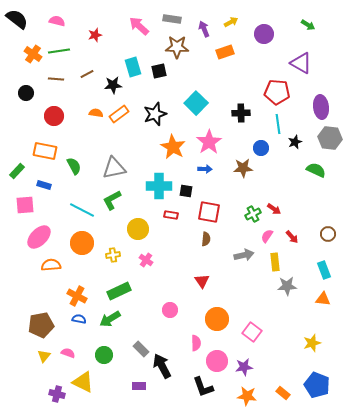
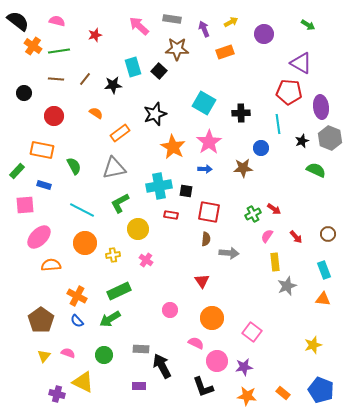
black semicircle at (17, 19): moved 1 px right, 2 px down
brown star at (177, 47): moved 2 px down
orange cross at (33, 54): moved 8 px up
black square at (159, 71): rotated 35 degrees counterclockwise
brown line at (87, 74): moved 2 px left, 5 px down; rotated 24 degrees counterclockwise
red pentagon at (277, 92): moved 12 px right
black circle at (26, 93): moved 2 px left
cyan square at (196, 103): moved 8 px right; rotated 15 degrees counterclockwise
orange semicircle at (96, 113): rotated 24 degrees clockwise
orange rectangle at (119, 114): moved 1 px right, 19 px down
gray hexagon at (330, 138): rotated 15 degrees clockwise
black star at (295, 142): moved 7 px right, 1 px up
orange rectangle at (45, 151): moved 3 px left, 1 px up
cyan cross at (159, 186): rotated 10 degrees counterclockwise
green L-shape at (112, 200): moved 8 px right, 3 px down
red arrow at (292, 237): moved 4 px right
orange circle at (82, 243): moved 3 px right
gray arrow at (244, 255): moved 15 px left, 2 px up; rotated 18 degrees clockwise
gray star at (287, 286): rotated 18 degrees counterclockwise
blue semicircle at (79, 319): moved 2 px left, 2 px down; rotated 144 degrees counterclockwise
orange circle at (217, 319): moved 5 px left, 1 px up
brown pentagon at (41, 325): moved 5 px up; rotated 25 degrees counterclockwise
pink semicircle at (196, 343): rotated 63 degrees counterclockwise
yellow star at (312, 343): moved 1 px right, 2 px down
gray rectangle at (141, 349): rotated 42 degrees counterclockwise
blue pentagon at (317, 385): moved 4 px right, 5 px down
